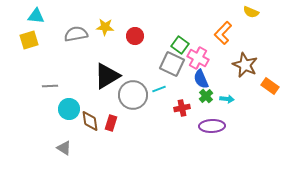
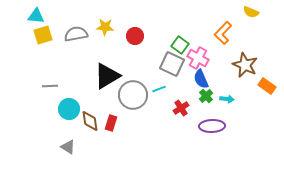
yellow square: moved 14 px right, 5 px up
orange rectangle: moved 3 px left
red cross: moved 1 px left; rotated 21 degrees counterclockwise
gray triangle: moved 4 px right, 1 px up
